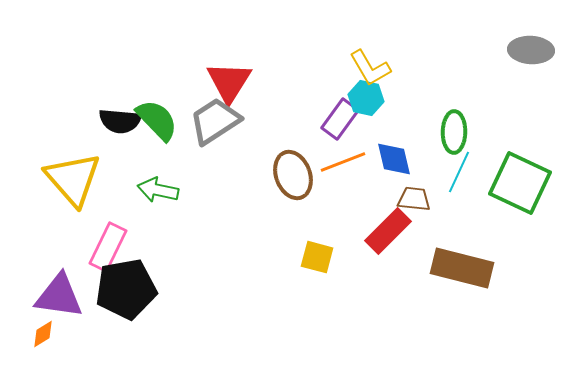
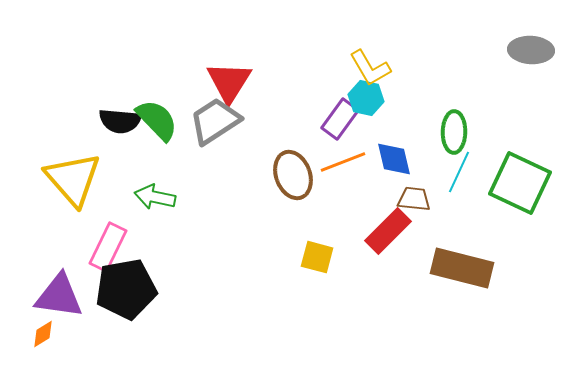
green arrow: moved 3 px left, 7 px down
